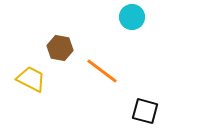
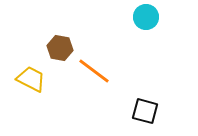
cyan circle: moved 14 px right
orange line: moved 8 px left
